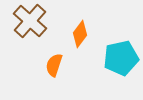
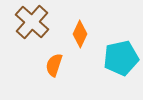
brown cross: moved 2 px right, 1 px down
orange diamond: rotated 12 degrees counterclockwise
